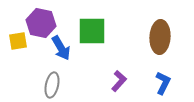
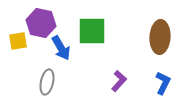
gray ellipse: moved 5 px left, 3 px up
